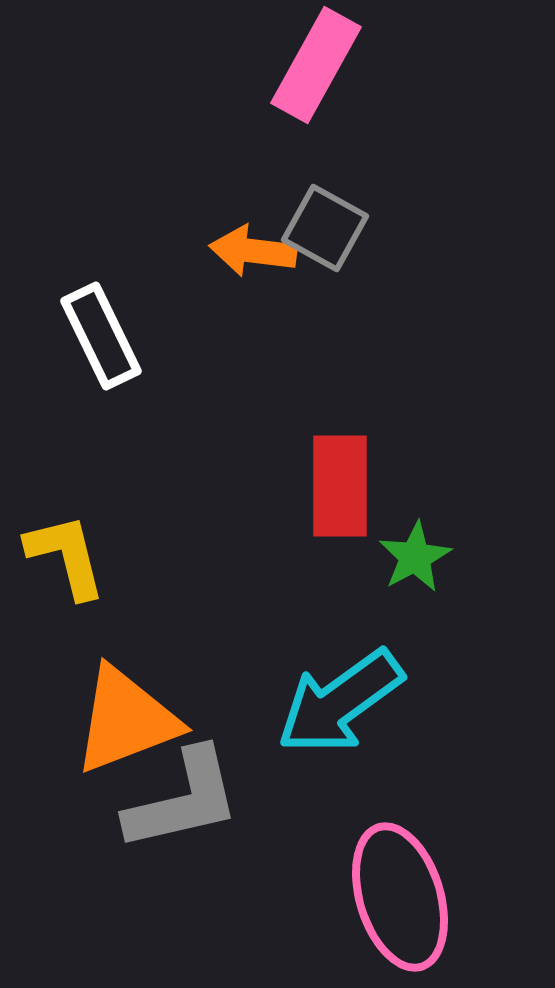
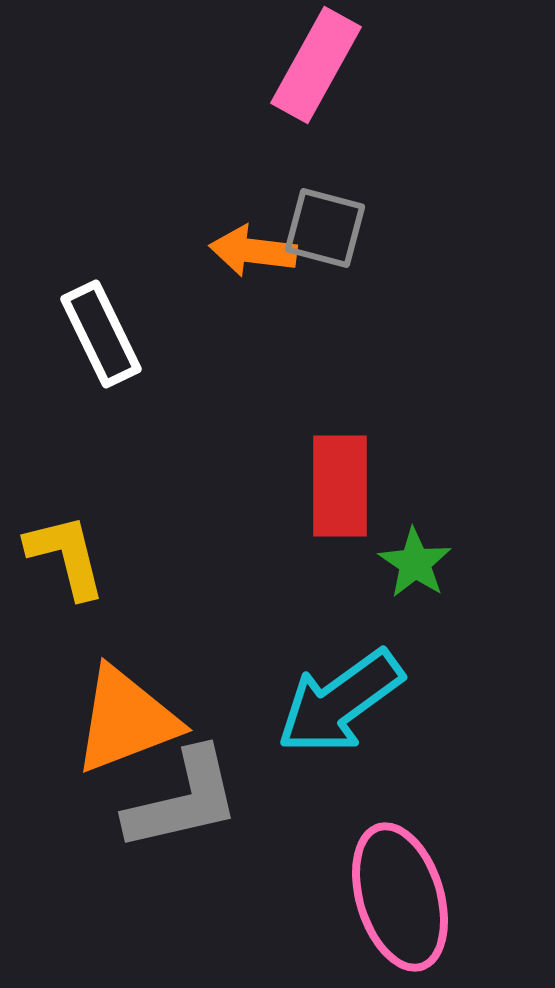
gray square: rotated 14 degrees counterclockwise
white rectangle: moved 2 px up
green star: moved 6 px down; rotated 10 degrees counterclockwise
